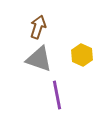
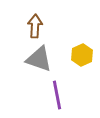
brown arrow: moved 3 px left, 1 px up; rotated 15 degrees counterclockwise
yellow hexagon: rotated 10 degrees clockwise
